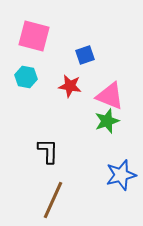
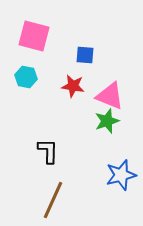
blue square: rotated 24 degrees clockwise
red star: moved 3 px right
